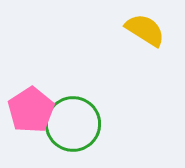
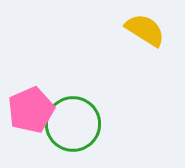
pink pentagon: rotated 9 degrees clockwise
